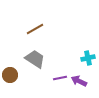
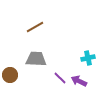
brown line: moved 2 px up
gray trapezoid: moved 1 px right; rotated 30 degrees counterclockwise
purple line: rotated 56 degrees clockwise
